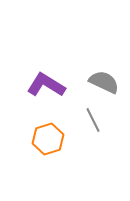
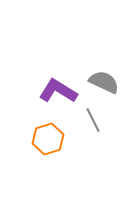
purple L-shape: moved 12 px right, 6 px down
